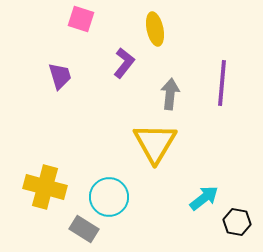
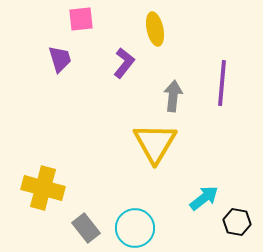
pink square: rotated 24 degrees counterclockwise
purple trapezoid: moved 17 px up
gray arrow: moved 3 px right, 2 px down
yellow cross: moved 2 px left, 1 px down
cyan circle: moved 26 px right, 31 px down
gray rectangle: moved 2 px right, 1 px up; rotated 20 degrees clockwise
